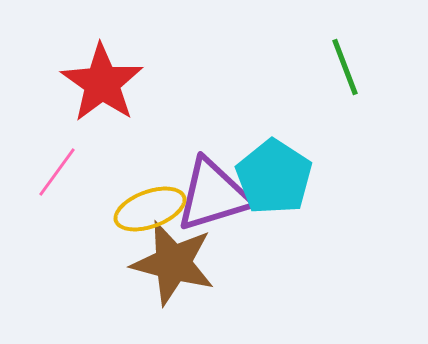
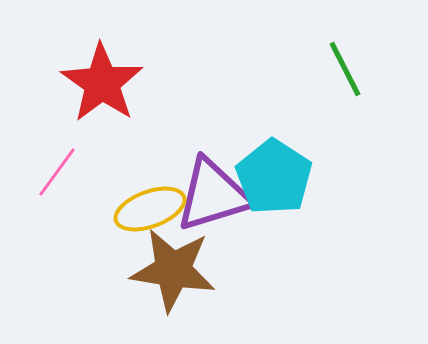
green line: moved 2 px down; rotated 6 degrees counterclockwise
brown star: moved 7 px down; rotated 6 degrees counterclockwise
